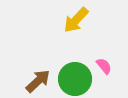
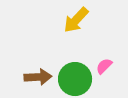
pink semicircle: rotated 96 degrees counterclockwise
brown arrow: moved 4 px up; rotated 40 degrees clockwise
